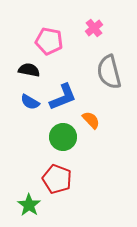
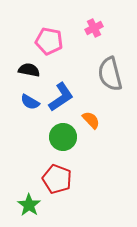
pink cross: rotated 12 degrees clockwise
gray semicircle: moved 1 px right, 2 px down
blue L-shape: moved 2 px left; rotated 12 degrees counterclockwise
